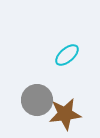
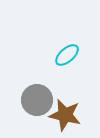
brown star: moved 1 px down; rotated 20 degrees clockwise
